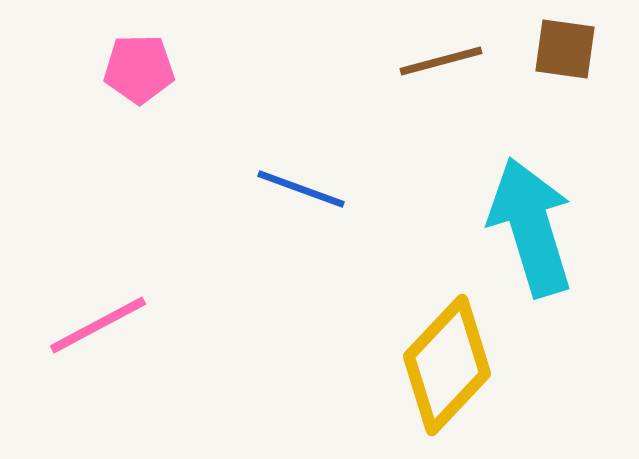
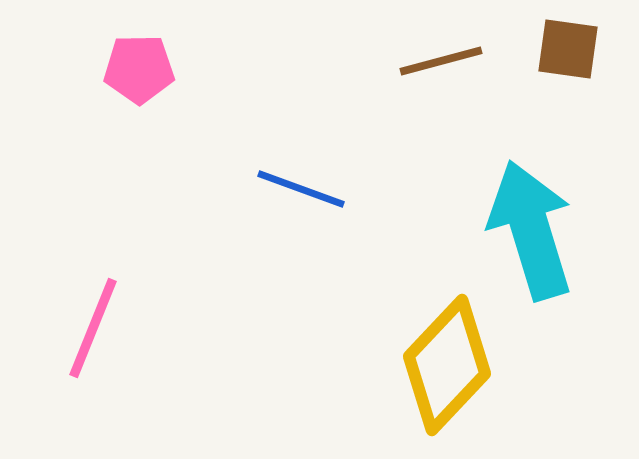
brown square: moved 3 px right
cyan arrow: moved 3 px down
pink line: moved 5 px left, 3 px down; rotated 40 degrees counterclockwise
